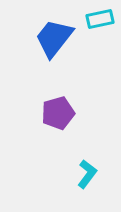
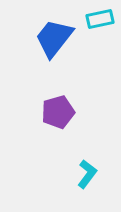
purple pentagon: moved 1 px up
